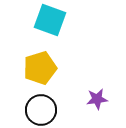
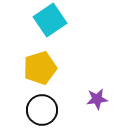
cyan square: rotated 36 degrees clockwise
black circle: moved 1 px right
